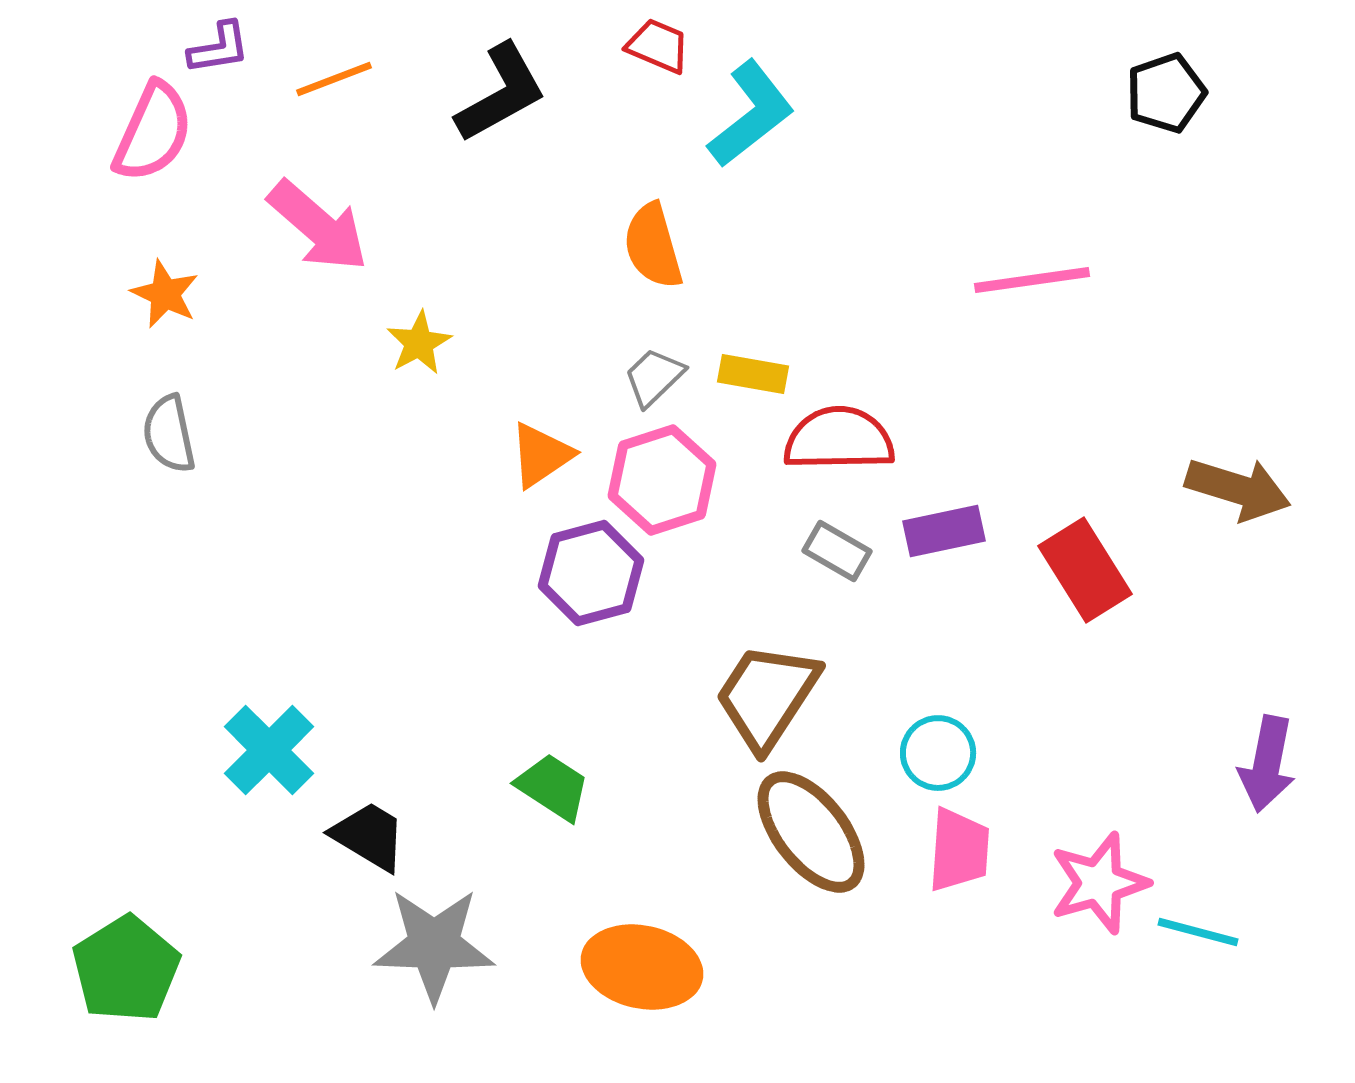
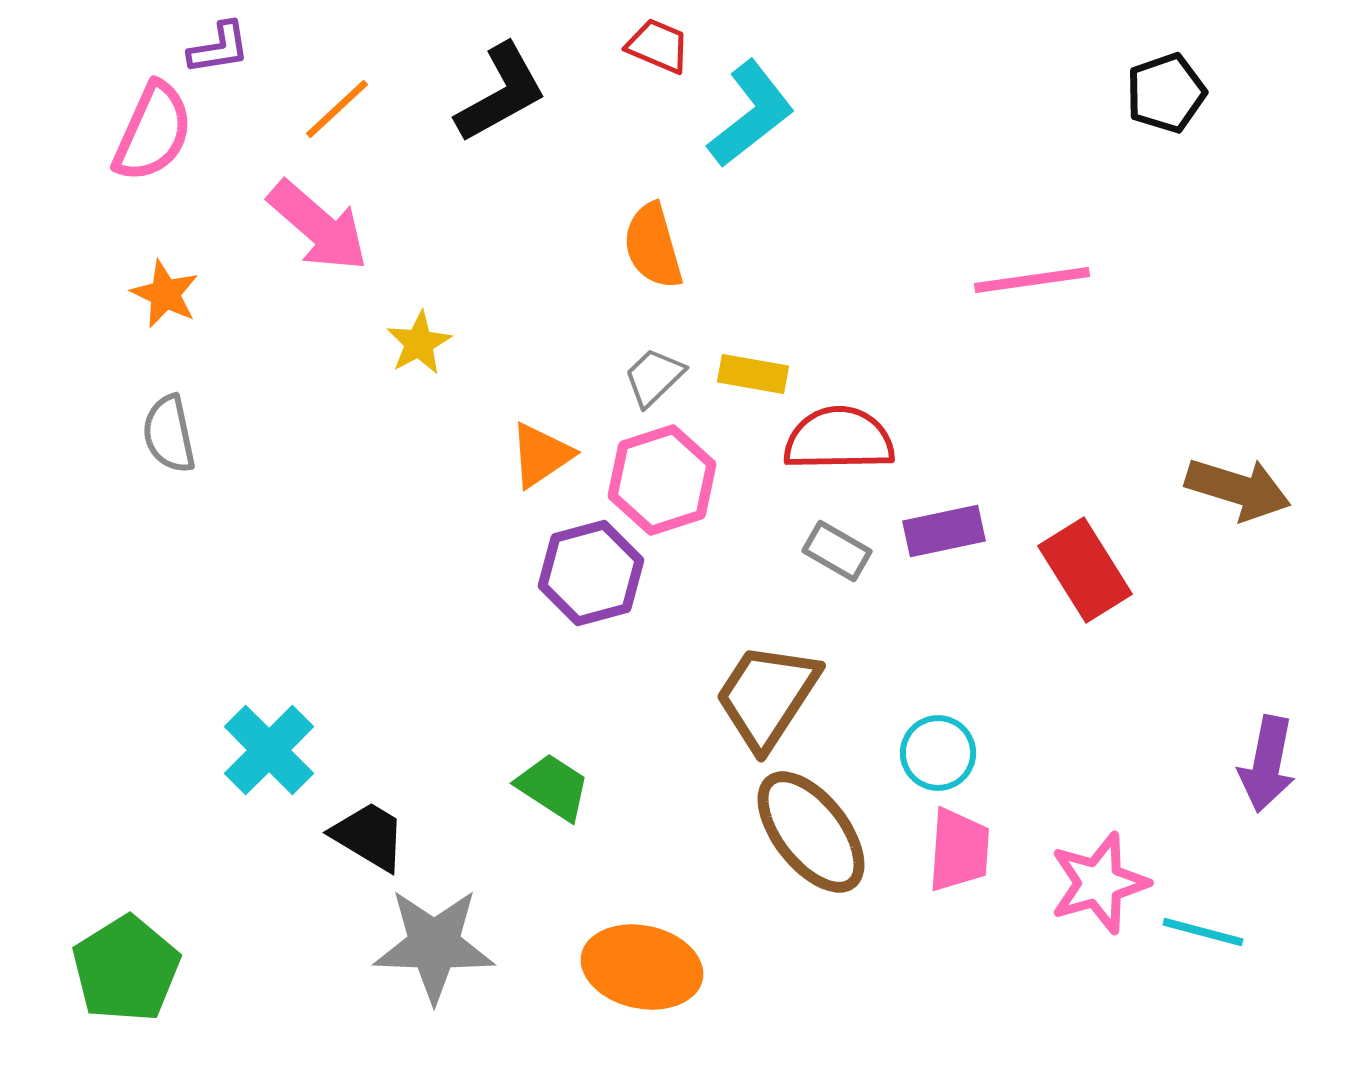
orange line: moved 3 px right, 30 px down; rotated 22 degrees counterclockwise
cyan line: moved 5 px right
